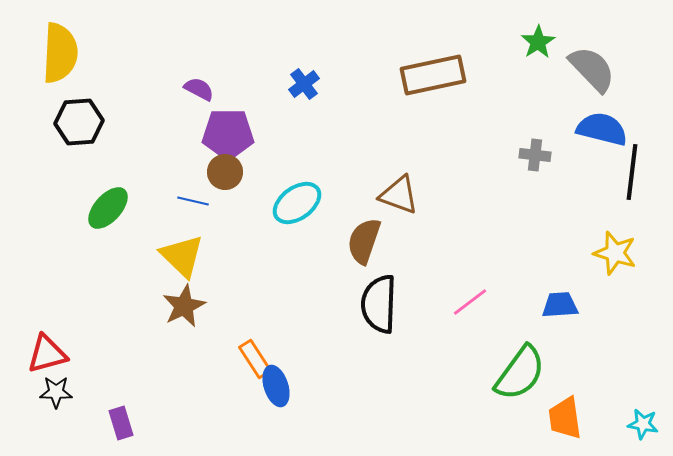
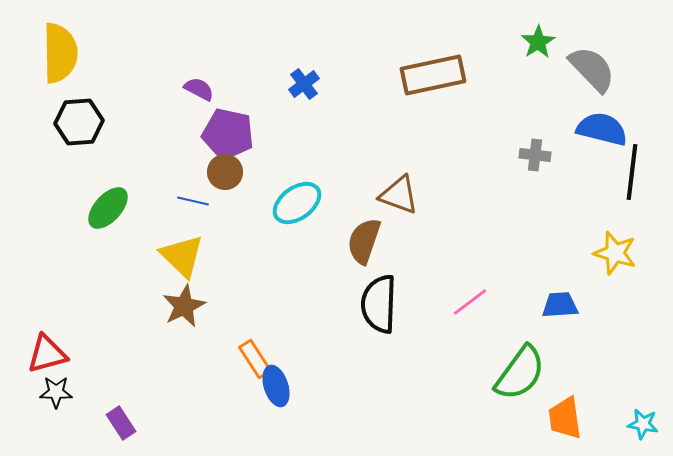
yellow semicircle: rotated 4 degrees counterclockwise
purple pentagon: rotated 12 degrees clockwise
purple rectangle: rotated 16 degrees counterclockwise
